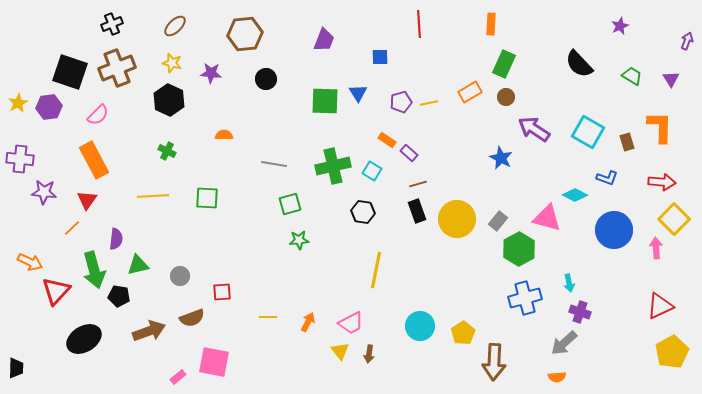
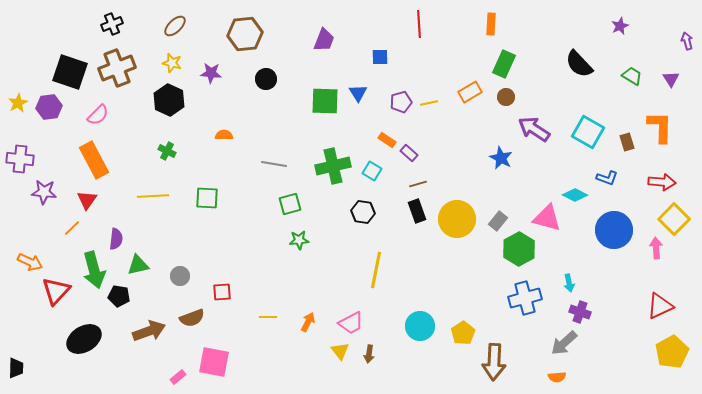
purple arrow at (687, 41): rotated 36 degrees counterclockwise
